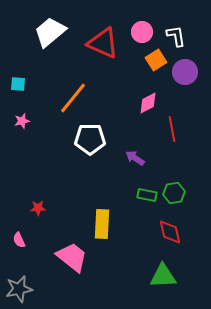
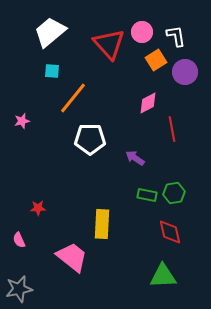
red triangle: moved 6 px right, 1 px down; rotated 24 degrees clockwise
cyan square: moved 34 px right, 13 px up
